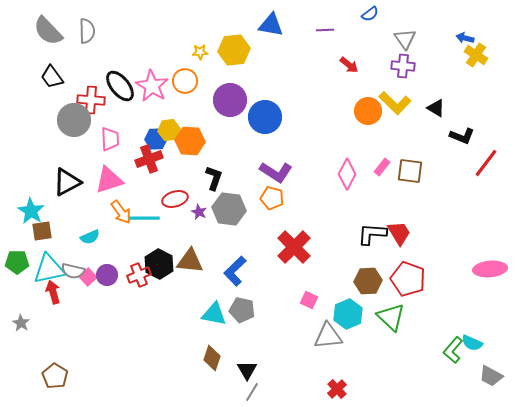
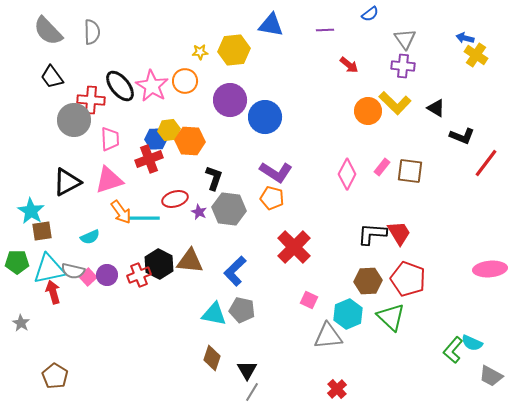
gray semicircle at (87, 31): moved 5 px right, 1 px down
